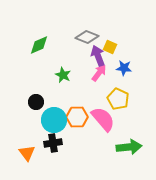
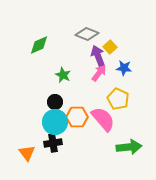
gray diamond: moved 3 px up
yellow square: rotated 24 degrees clockwise
black circle: moved 19 px right
cyan circle: moved 1 px right, 2 px down
